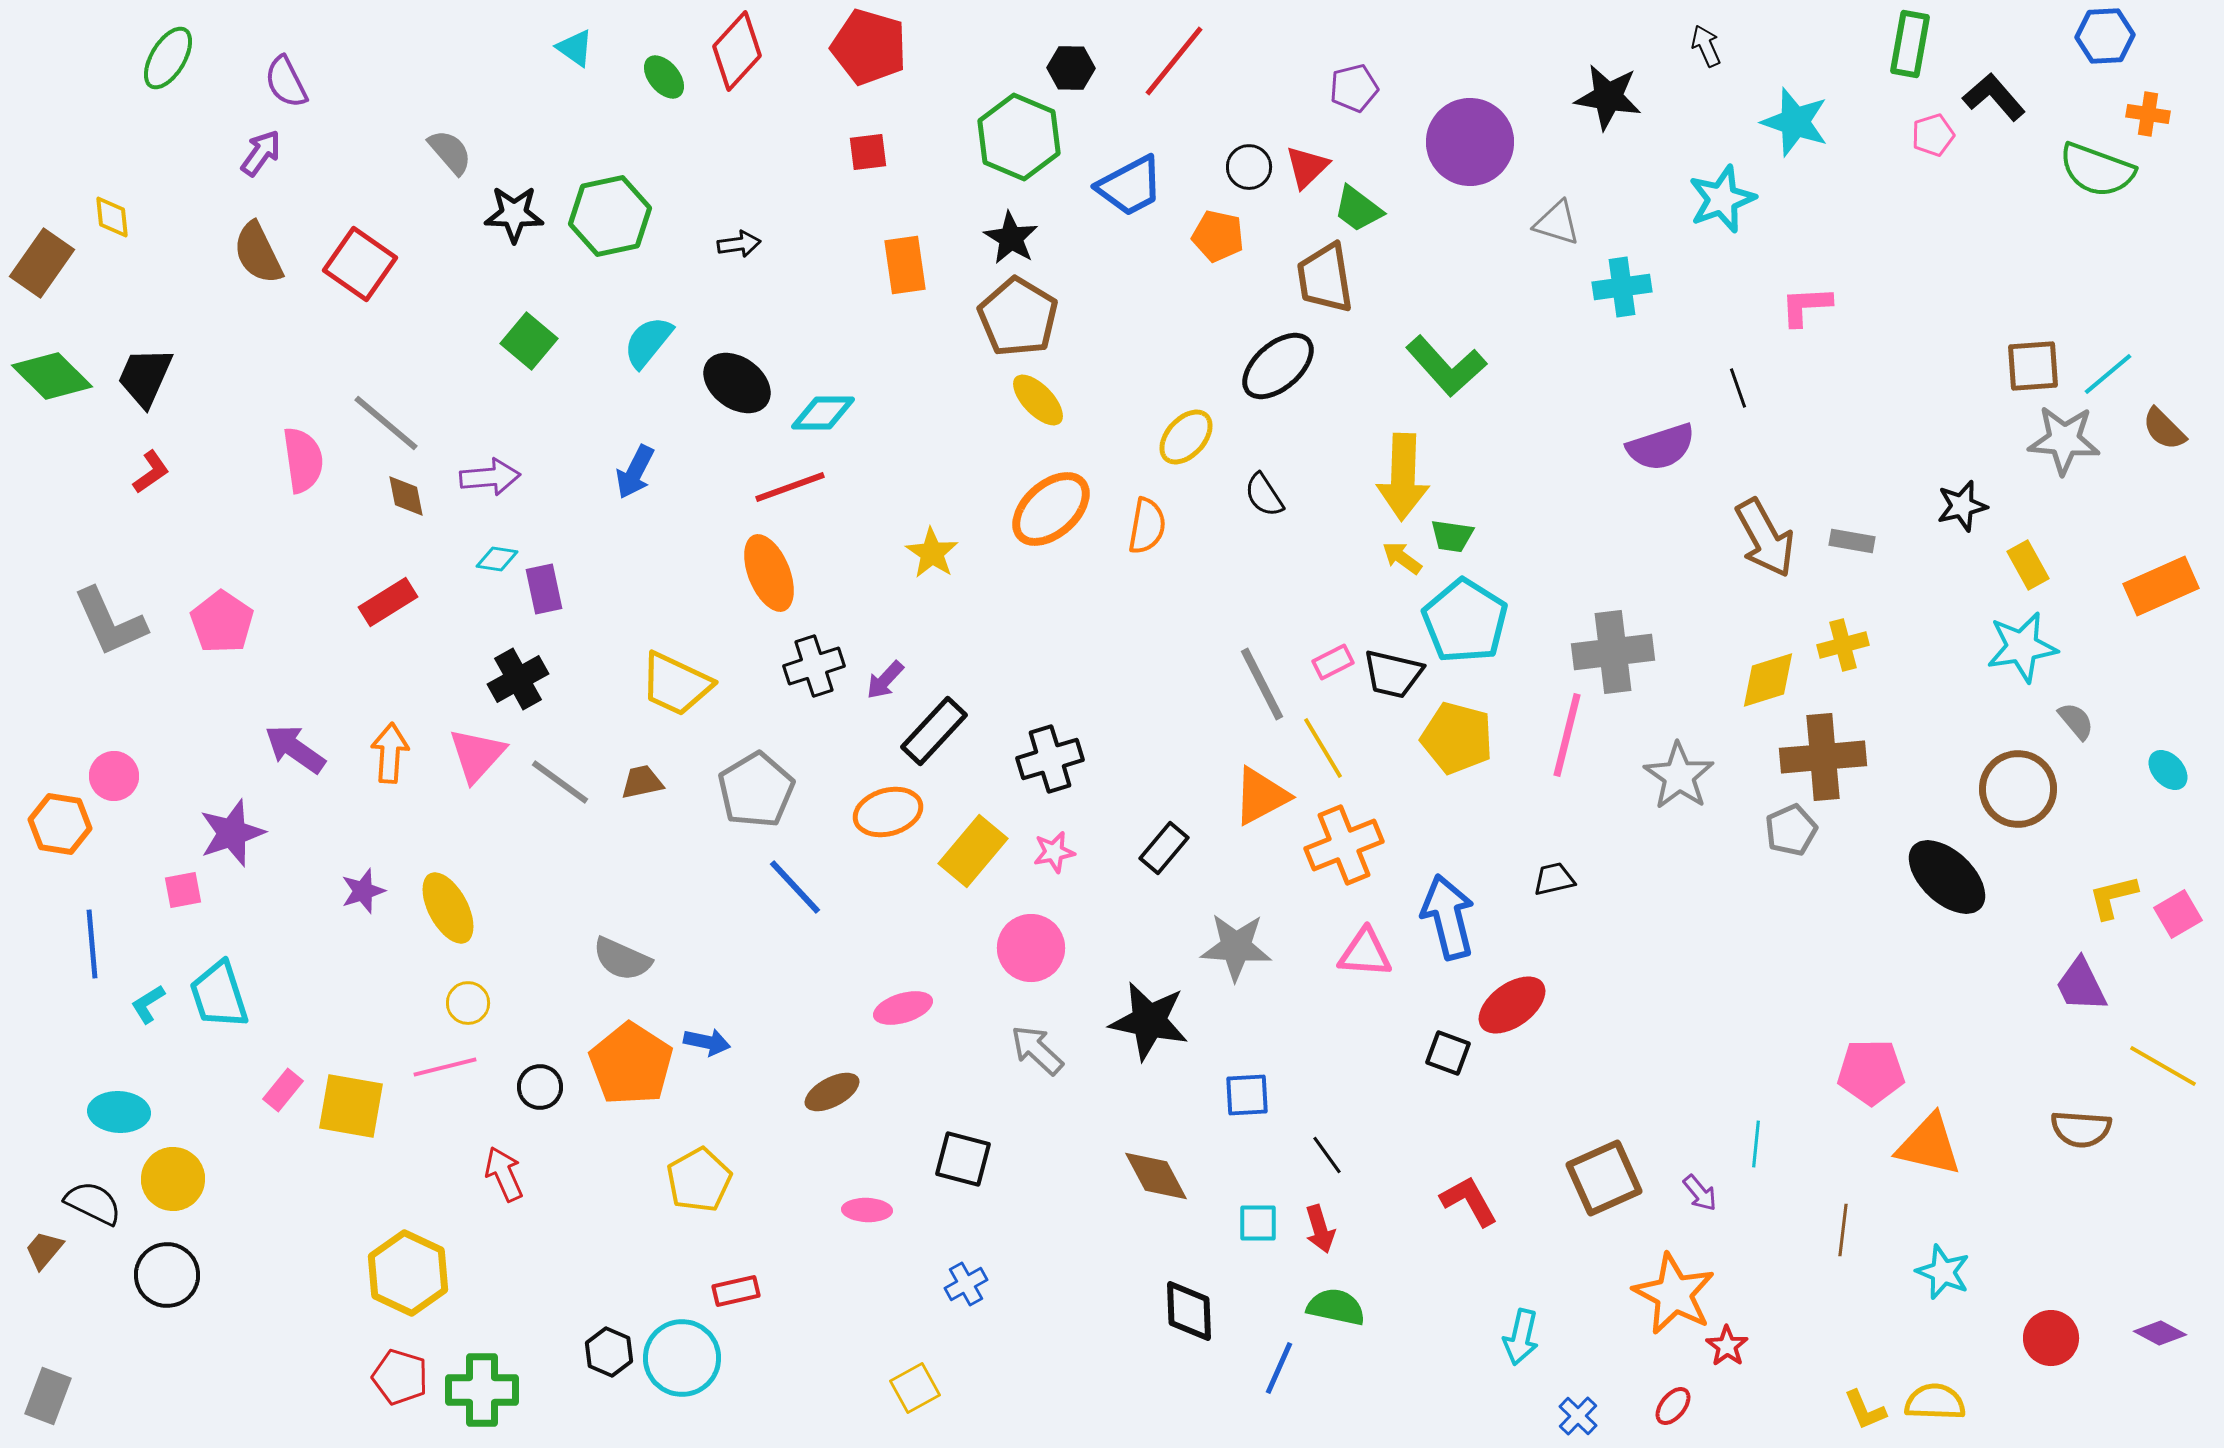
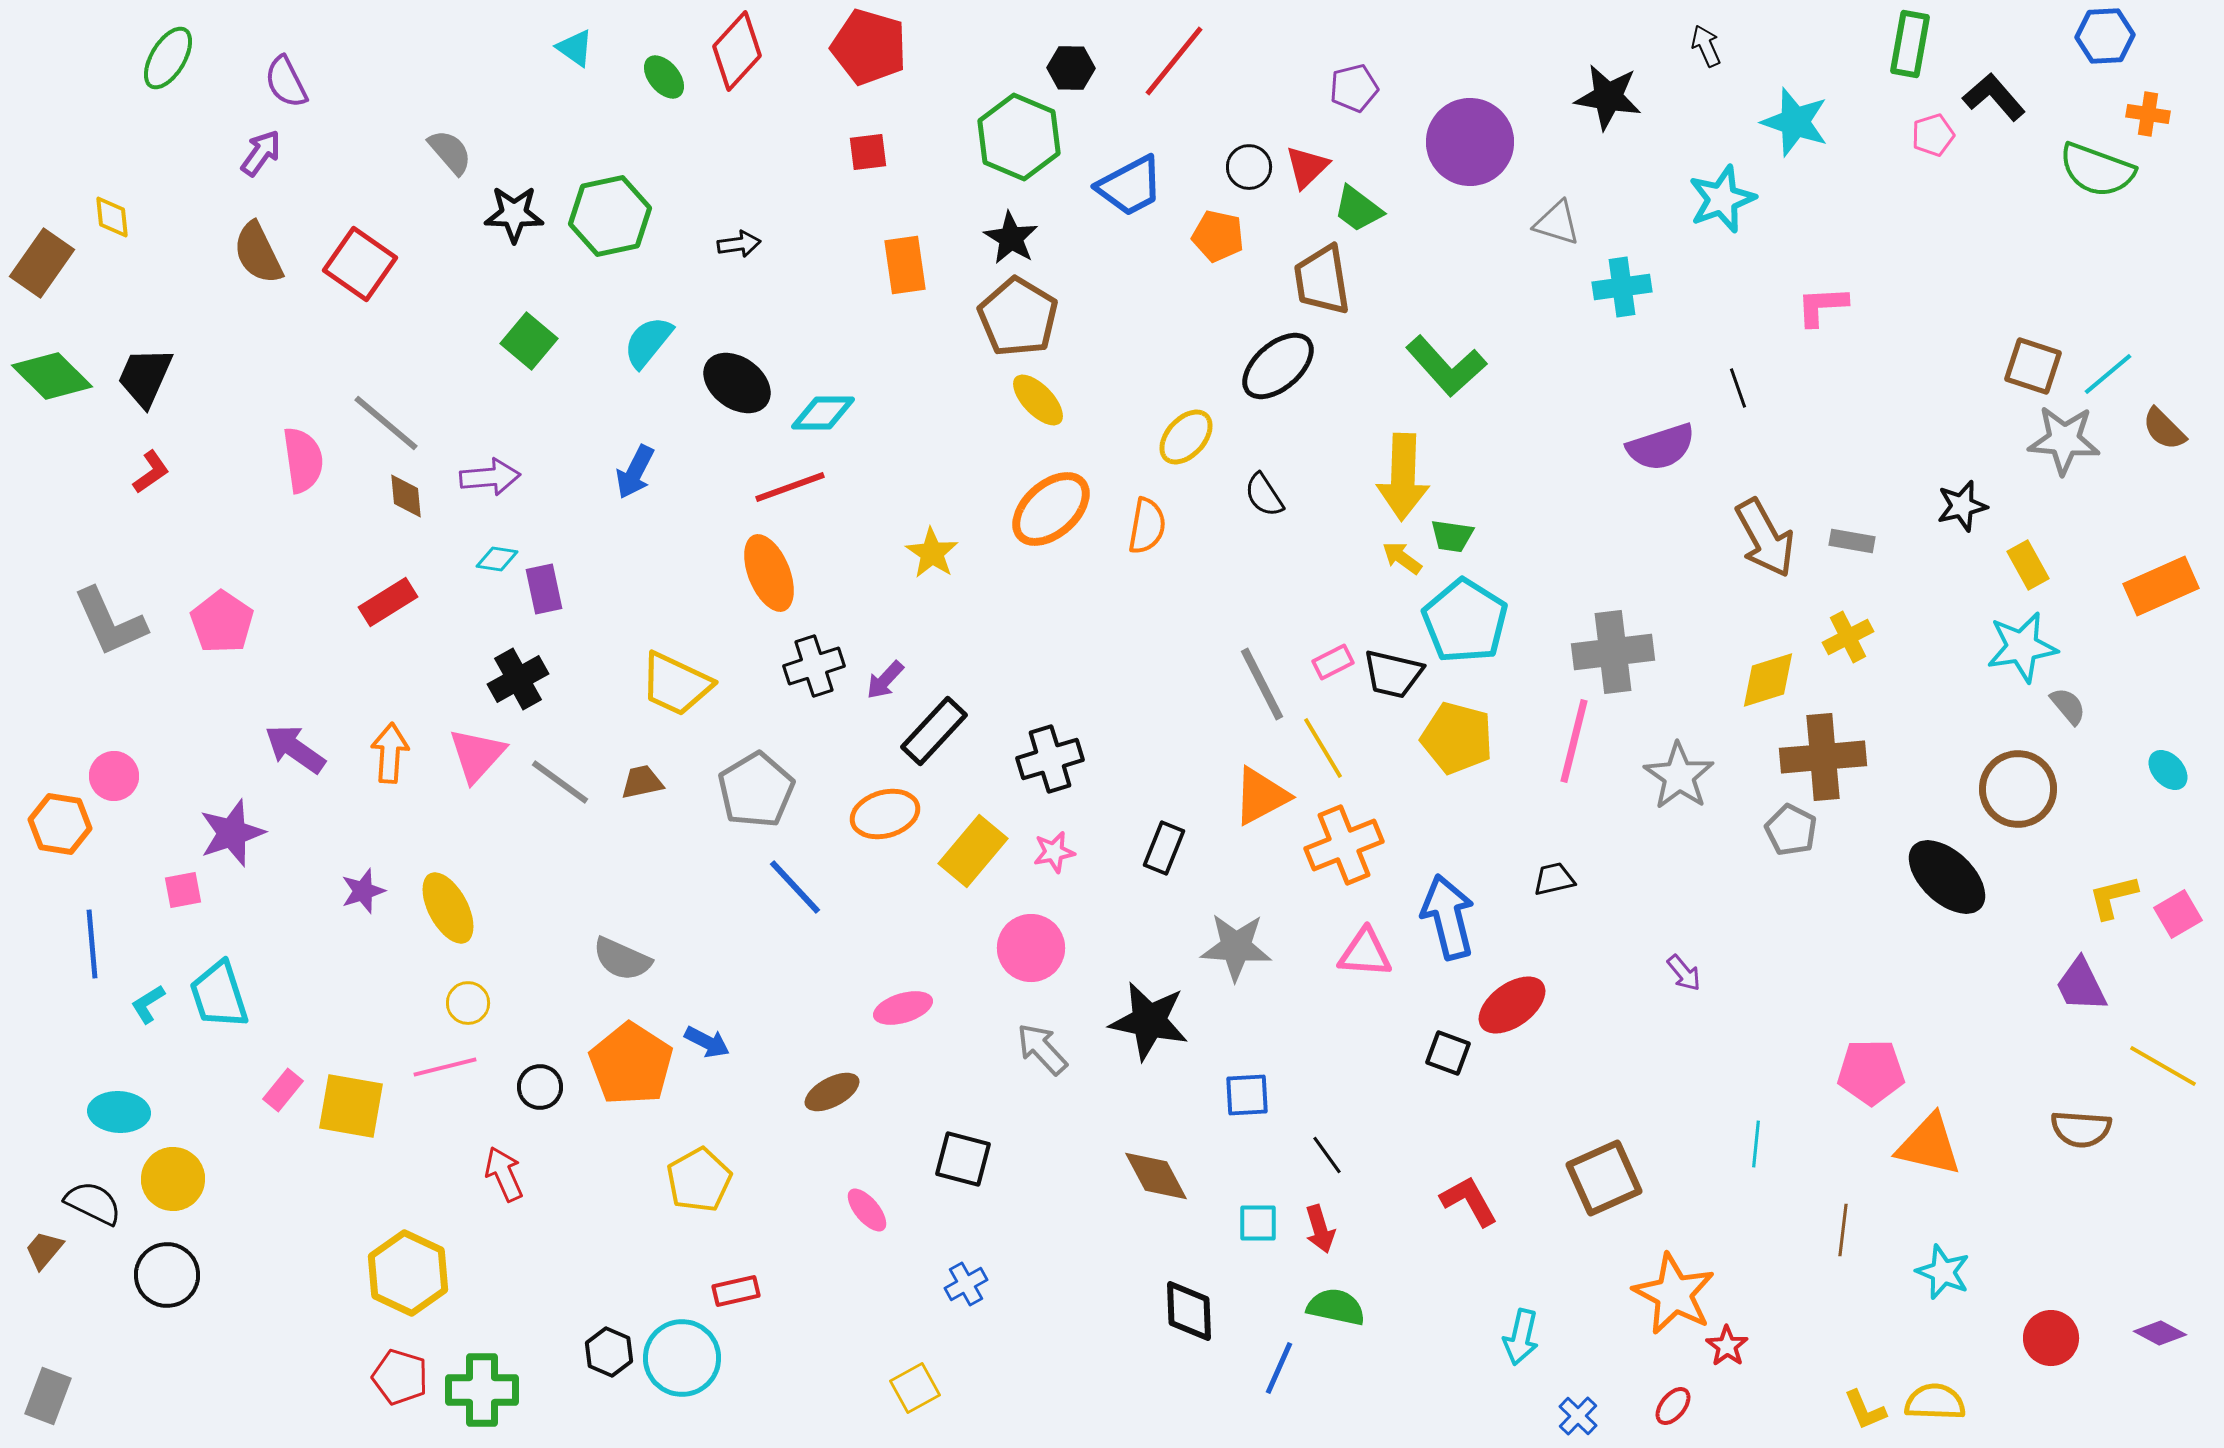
brown trapezoid at (1325, 278): moved 3 px left, 2 px down
pink L-shape at (1806, 306): moved 16 px right
brown square at (2033, 366): rotated 22 degrees clockwise
brown diamond at (406, 496): rotated 6 degrees clockwise
yellow cross at (1843, 645): moved 5 px right, 8 px up; rotated 12 degrees counterclockwise
gray semicircle at (2076, 721): moved 8 px left, 15 px up
pink line at (1567, 735): moved 7 px right, 6 px down
orange ellipse at (888, 812): moved 3 px left, 2 px down
gray pentagon at (1791, 830): rotated 21 degrees counterclockwise
black rectangle at (1164, 848): rotated 18 degrees counterclockwise
blue arrow at (707, 1042): rotated 15 degrees clockwise
gray arrow at (1037, 1050): moved 5 px right, 1 px up; rotated 4 degrees clockwise
purple arrow at (1700, 1193): moved 16 px left, 220 px up
pink ellipse at (867, 1210): rotated 48 degrees clockwise
